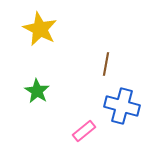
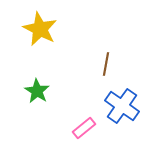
blue cross: rotated 20 degrees clockwise
pink rectangle: moved 3 px up
